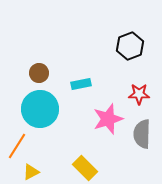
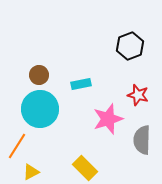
brown circle: moved 2 px down
red star: moved 1 px left, 1 px down; rotated 15 degrees clockwise
gray semicircle: moved 6 px down
